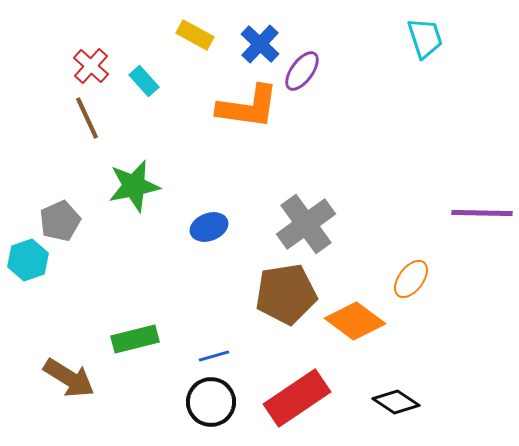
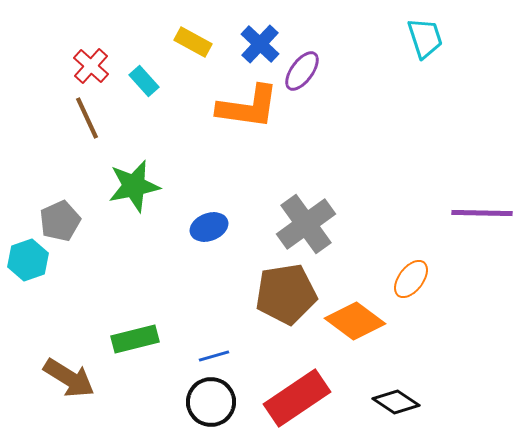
yellow rectangle: moved 2 px left, 7 px down
